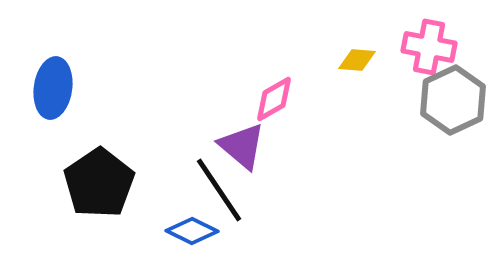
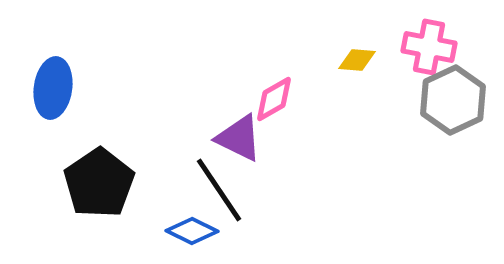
purple triangle: moved 3 px left, 8 px up; rotated 14 degrees counterclockwise
